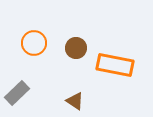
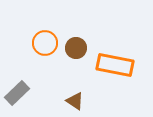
orange circle: moved 11 px right
